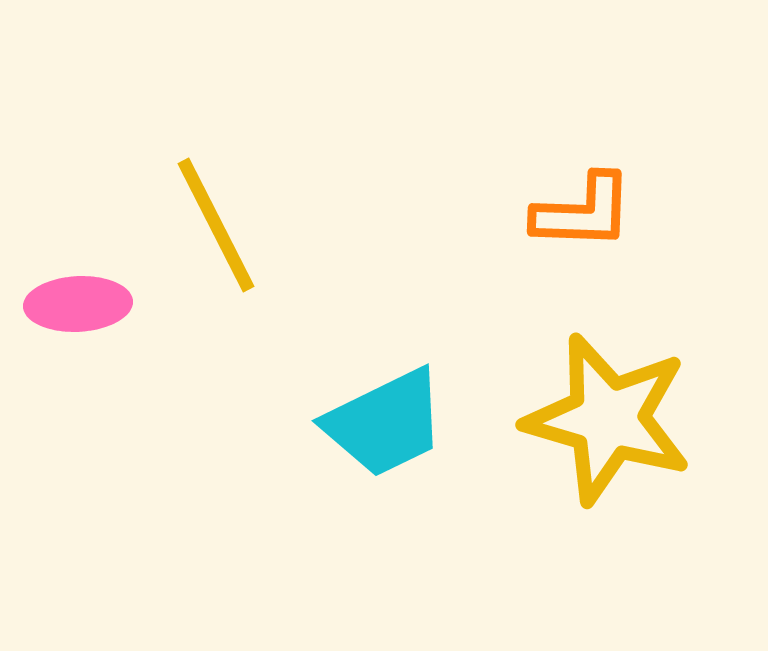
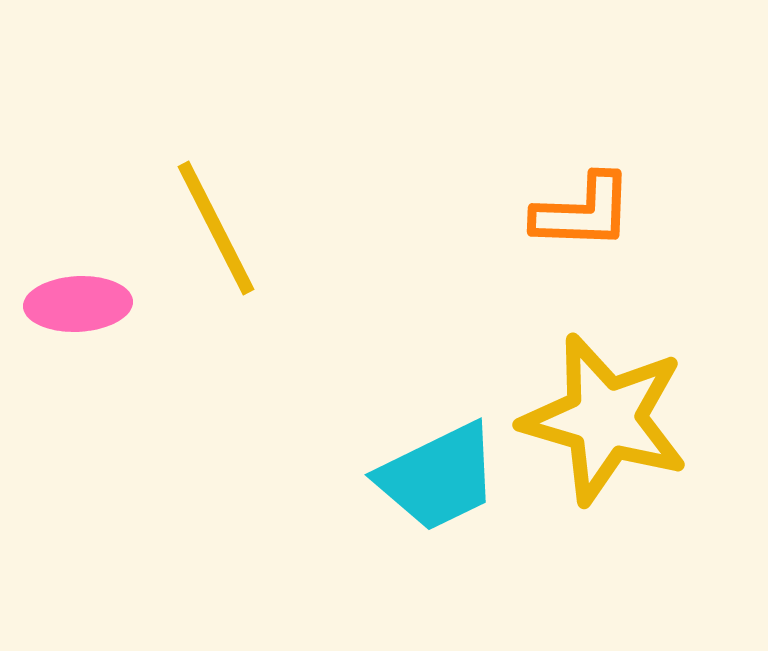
yellow line: moved 3 px down
yellow star: moved 3 px left
cyan trapezoid: moved 53 px right, 54 px down
